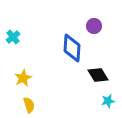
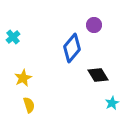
purple circle: moved 1 px up
blue diamond: rotated 36 degrees clockwise
cyan star: moved 4 px right, 2 px down; rotated 16 degrees counterclockwise
